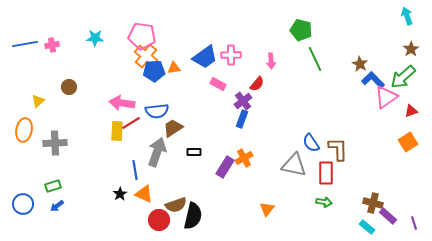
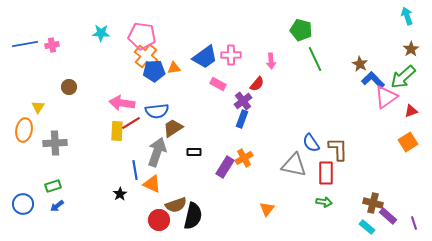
cyan star at (95, 38): moved 6 px right, 5 px up
yellow triangle at (38, 101): moved 6 px down; rotated 16 degrees counterclockwise
orange triangle at (144, 194): moved 8 px right, 10 px up
